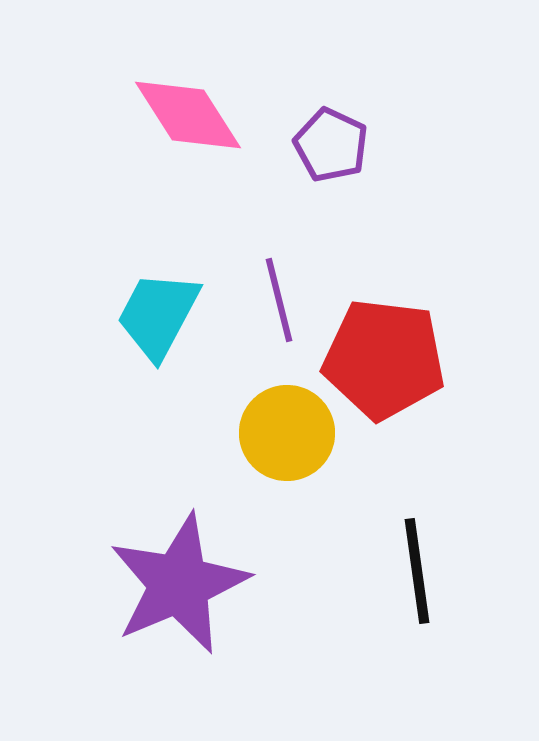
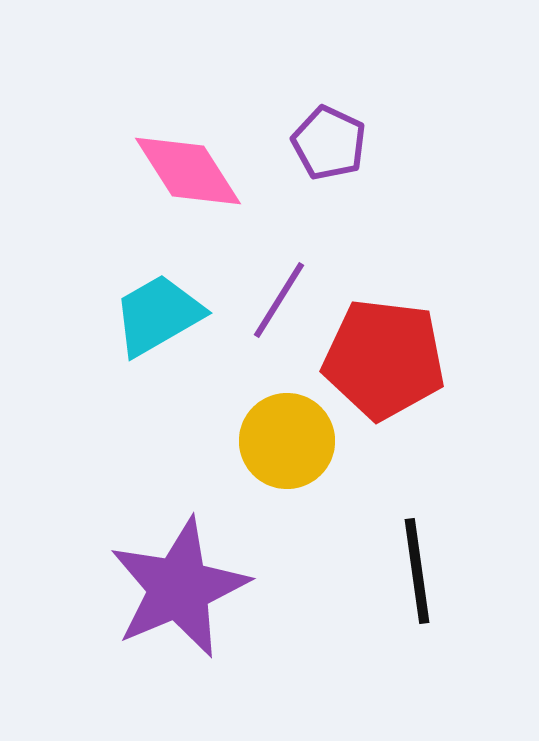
pink diamond: moved 56 px down
purple pentagon: moved 2 px left, 2 px up
purple line: rotated 46 degrees clockwise
cyan trapezoid: rotated 32 degrees clockwise
yellow circle: moved 8 px down
purple star: moved 4 px down
